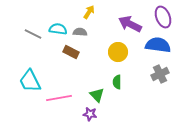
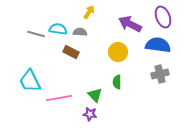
gray line: moved 3 px right; rotated 12 degrees counterclockwise
gray cross: rotated 12 degrees clockwise
green triangle: moved 2 px left
